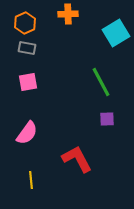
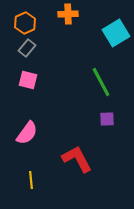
gray rectangle: rotated 60 degrees counterclockwise
pink square: moved 2 px up; rotated 24 degrees clockwise
